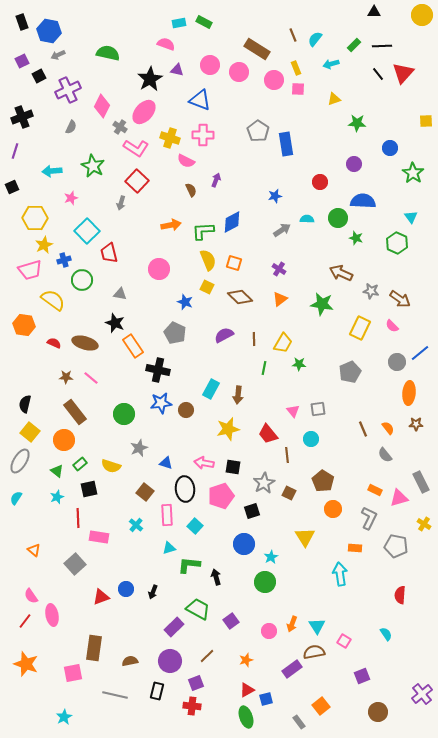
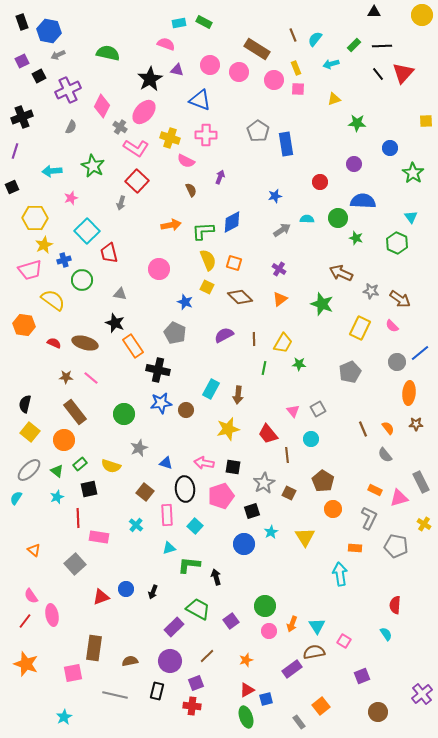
pink cross at (203, 135): moved 3 px right
purple arrow at (216, 180): moved 4 px right, 3 px up
green star at (322, 304): rotated 10 degrees clockwise
gray square at (318, 409): rotated 21 degrees counterclockwise
gray ellipse at (20, 461): moved 9 px right, 9 px down; rotated 15 degrees clockwise
cyan star at (271, 557): moved 25 px up
green circle at (265, 582): moved 24 px down
red semicircle at (400, 595): moved 5 px left, 10 px down
